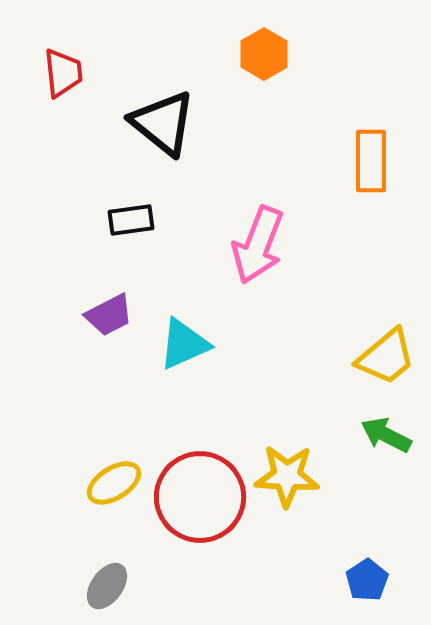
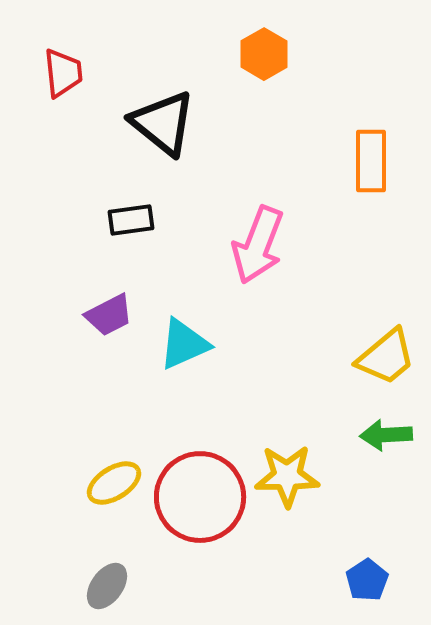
green arrow: rotated 30 degrees counterclockwise
yellow star: rotated 4 degrees counterclockwise
